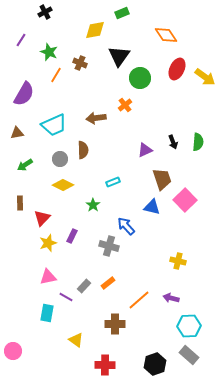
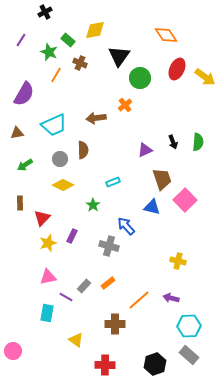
green rectangle at (122, 13): moved 54 px left, 27 px down; rotated 64 degrees clockwise
